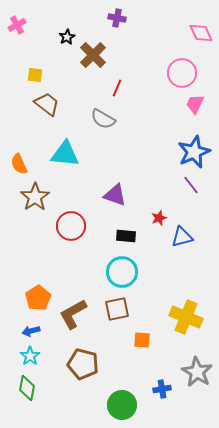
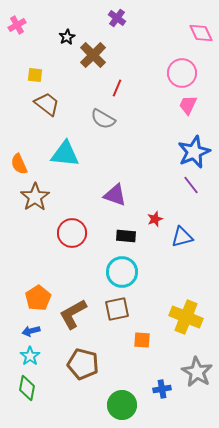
purple cross: rotated 24 degrees clockwise
pink trapezoid: moved 7 px left, 1 px down
red star: moved 4 px left, 1 px down
red circle: moved 1 px right, 7 px down
